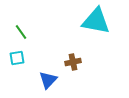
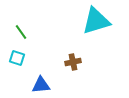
cyan triangle: rotated 28 degrees counterclockwise
cyan square: rotated 28 degrees clockwise
blue triangle: moved 7 px left, 5 px down; rotated 42 degrees clockwise
